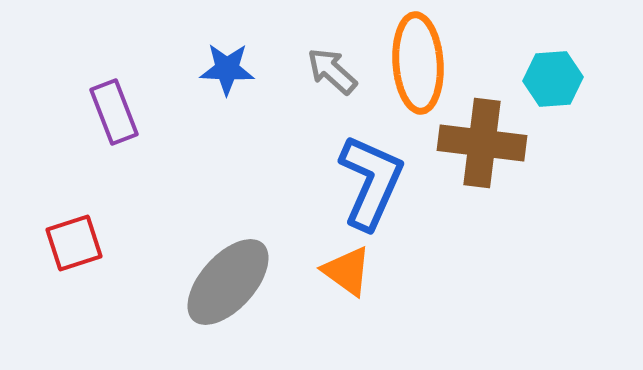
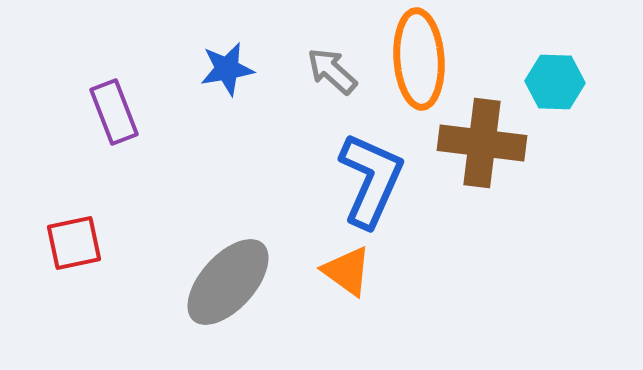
orange ellipse: moved 1 px right, 4 px up
blue star: rotated 12 degrees counterclockwise
cyan hexagon: moved 2 px right, 3 px down; rotated 6 degrees clockwise
blue L-shape: moved 2 px up
red square: rotated 6 degrees clockwise
